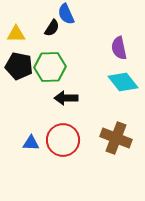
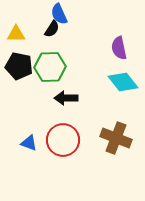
blue semicircle: moved 7 px left
black semicircle: moved 1 px down
blue triangle: moved 2 px left; rotated 18 degrees clockwise
